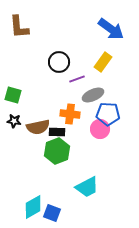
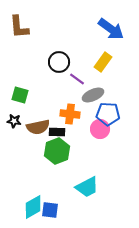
purple line: rotated 56 degrees clockwise
green square: moved 7 px right
blue square: moved 2 px left, 3 px up; rotated 12 degrees counterclockwise
